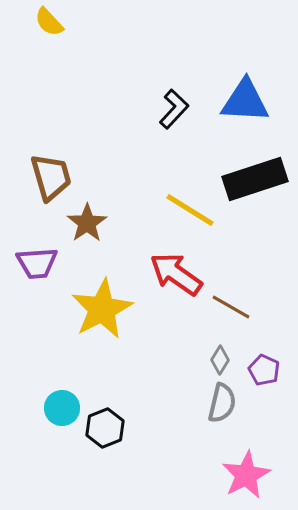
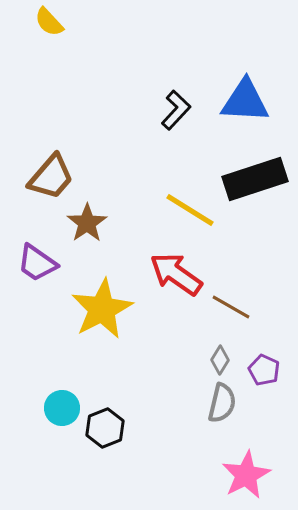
black L-shape: moved 2 px right, 1 px down
brown trapezoid: rotated 57 degrees clockwise
purple trapezoid: rotated 39 degrees clockwise
